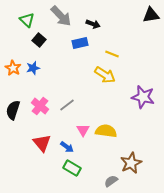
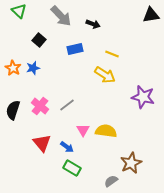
green triangle: moved 8 px left, 9 px up
blue rectangle: moved 5 px left, 6 px down
